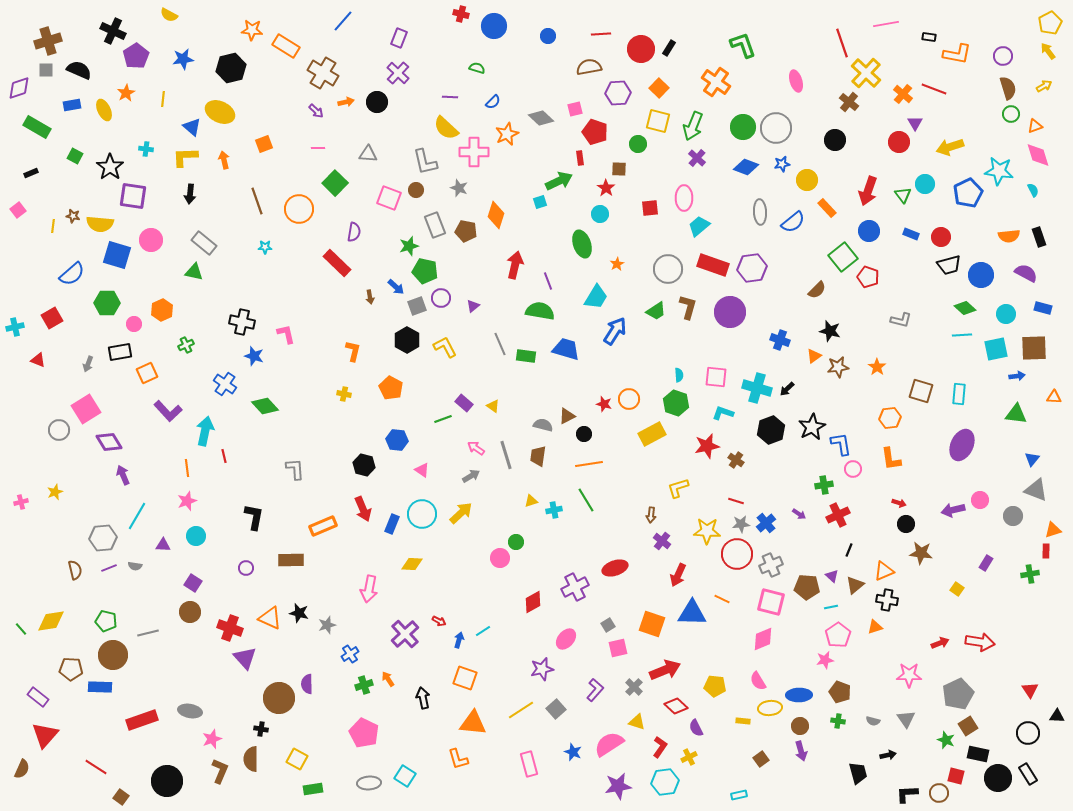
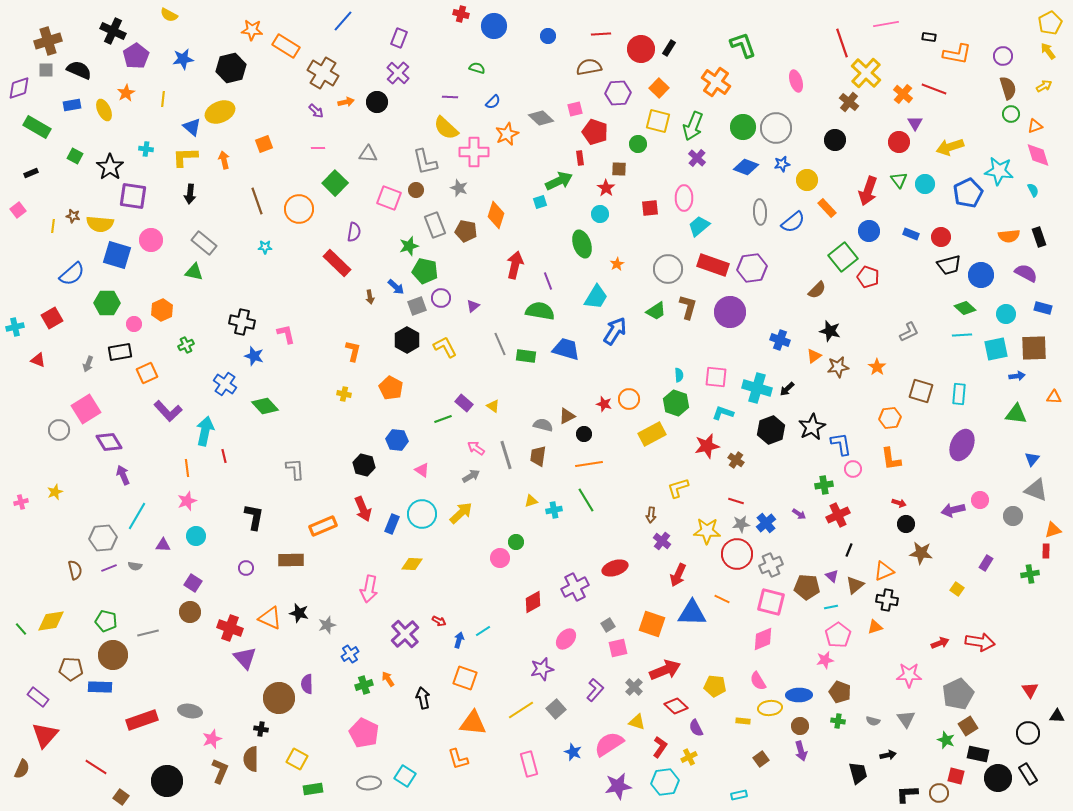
yellow ellipse at (220, 112): rotated 48 degrees counterclockwise
green triangle at (903, 195): moved 4 px left, 15 px up
gray L-shape at (901, 320): moved 8 px right, 12 px down; rotated 40 degrees counterclockwise
